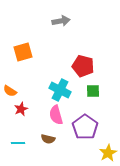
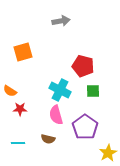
red star: moved 1 px left; rotated 24 degrees clockwise
